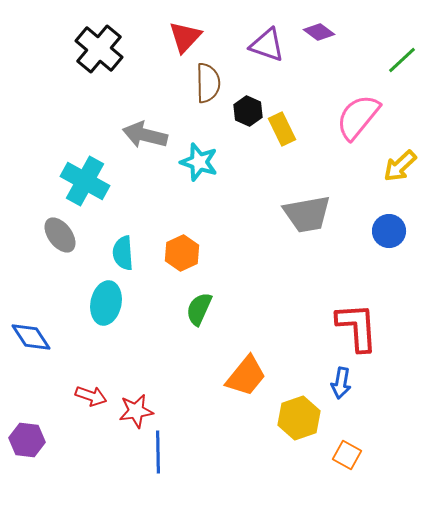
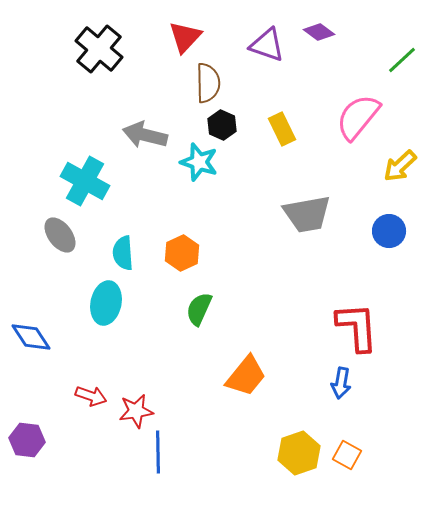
black hexagon: moved 26 px left, 14 px down
yellow hexagon: moved 35 px down
